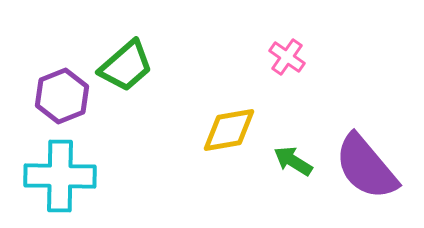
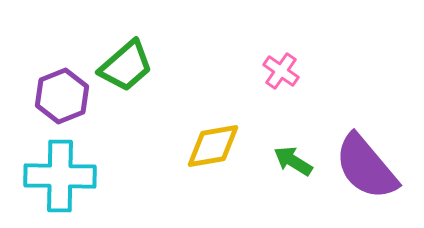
pink cross: moved 6 px left, 14 px down
yellow diamond: moved 16 px left, 16 px down
